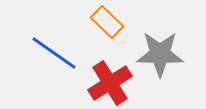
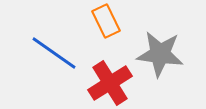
orange rectangle: moved 1 px left, 1 px up; rotated 20 degrees clockwise
gray star: rotated 6 degrees clockwise
